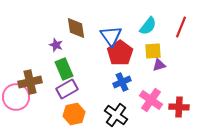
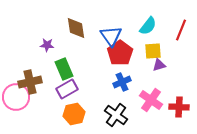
red line: moved 3 px down
purple star: moved 9 px left; rotated 16 degrees counterclockwise
